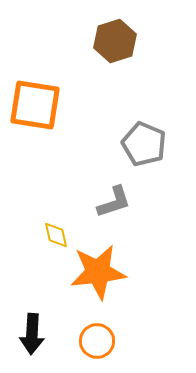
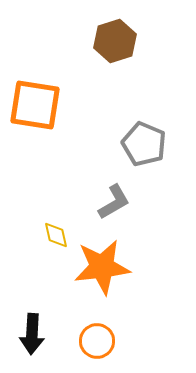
gray L-shape: rotated 12 degrees counterclockwise
orange star: moved 4 px right, 5 px up
